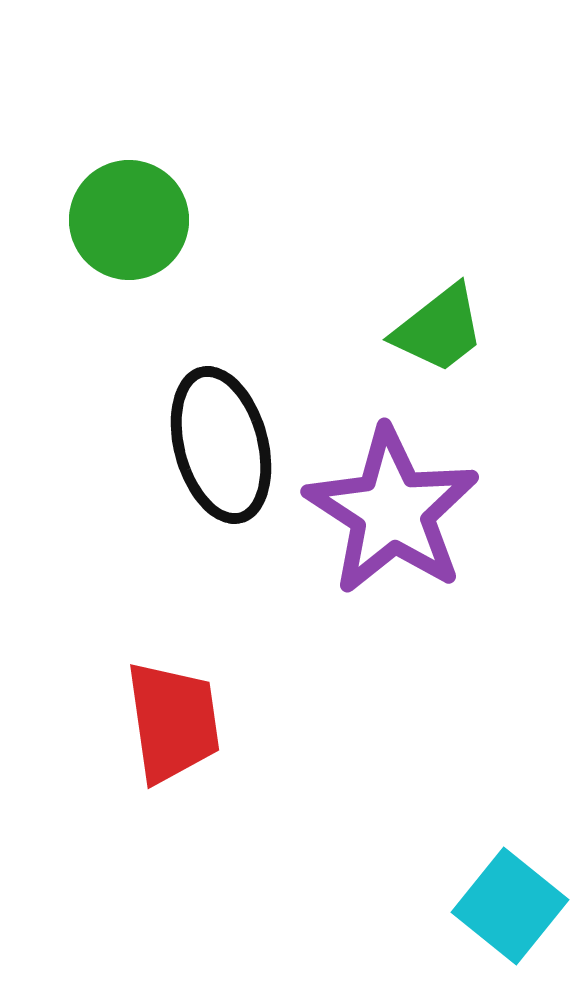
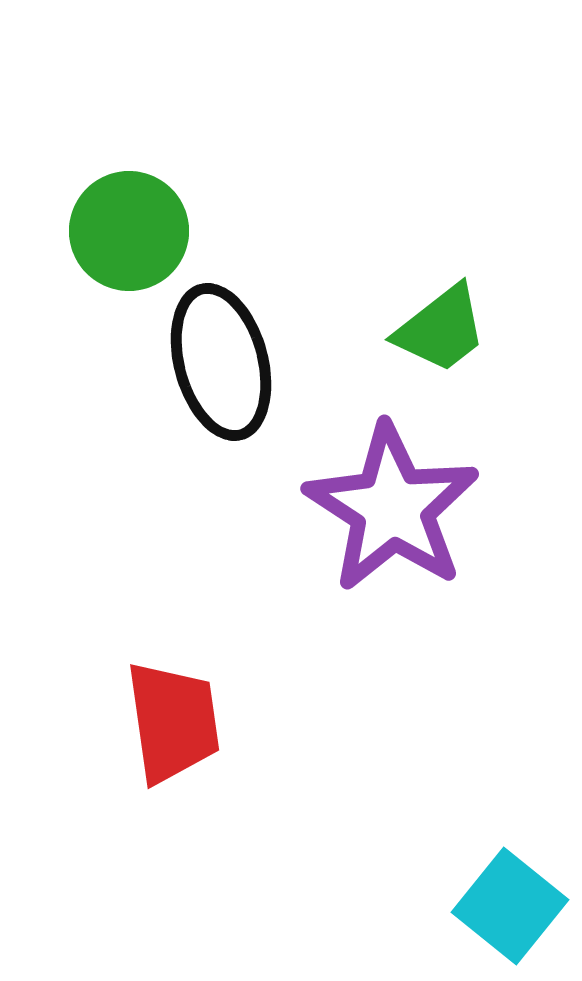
green circle: moved 11 px down
green trapezoid: moved 2 px right
black ellipse: moved 83 px up
purple star: moved 3 px up
